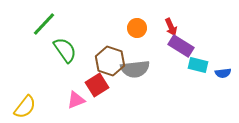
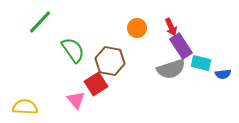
green line: moved 4 px left, 2 px up
purple rectangle: rotated 25 degrees clockwise
green semicircle: moved 8 px right
brown hexagon: rotated 8 degrees counterclockwise
cyan rectangle: moved 3 px right, 2 px up
gray semicircle: moved 36 px right; rotated 12 degrees counterclockwise
blue semicircle: moved 1 px down
red square: moved 1 px left, 1 px up
pink triangle: rotated 48 degrees counterclockwise
yellow semicircle: rotated 125 degrees counterclockwise
